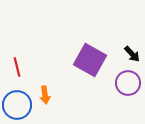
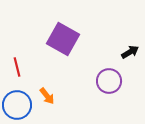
black arrow: moved 2 px left, 2 px up; rotated 78 degrees counterclockwise
purple square: moved 27 px left, 21 px up
purple circle: moved 19 px left, 2 px up
orange arrow: moved 2 px right, 1 px down; rotated 30 degrees counterclockwise
